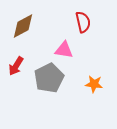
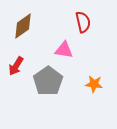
brown diamond: rotated 8 degrees counterclockwise
gray pentagon: moved 1 px left, 3 px down; rotated 8 degrees counterclockwise
